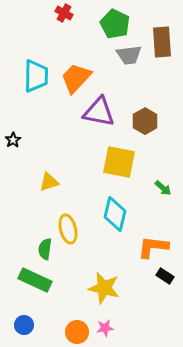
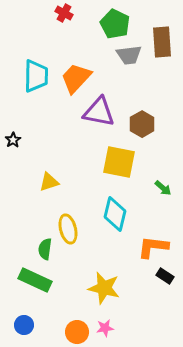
brown hexagon: moved 3 px left, 3 px down
